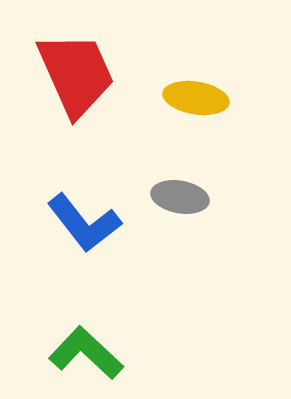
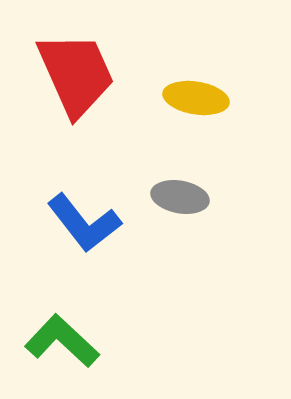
green L-shape: moved 24 px left, 12 px up
